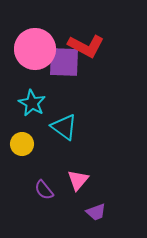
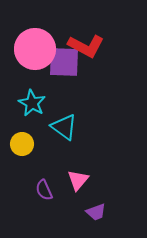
purple semicircle: rotated 15 degrees clockwise
